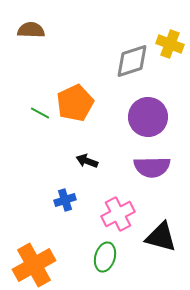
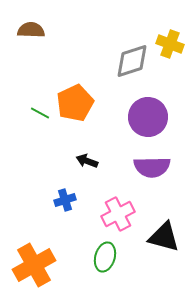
black triangle: moved 3 px right
